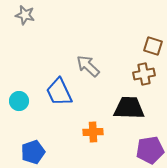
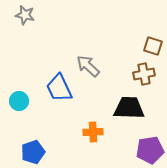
blue trapezoid: moved 4 px up
